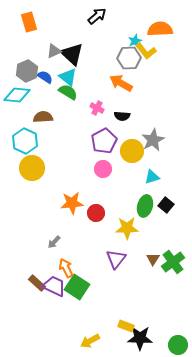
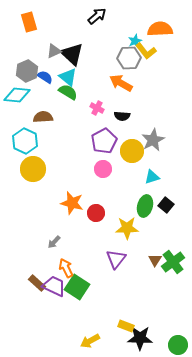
yellow circle at (32, 168): moved 1 px right, 1 px down
orange star at (72, 203): rotated 20 degrees clockwise
brown triangle at (153, 259): moved 2 px right, 1 px down
